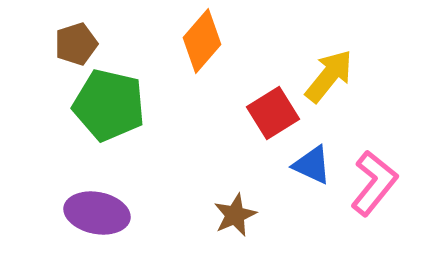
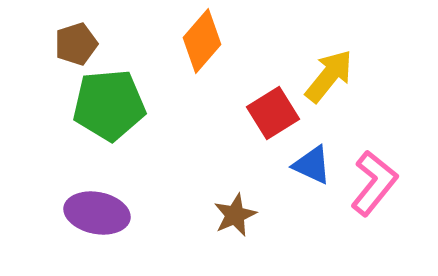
green pentagon: rotated 18 degrees counterclockwise
